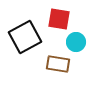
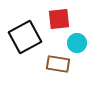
red square: rotated 15 degrees counterclockwise
cyan circle: moved 1 px right, 1 px down
